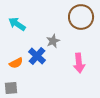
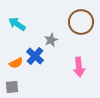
brown circle: moved 5 px down
gray star: moved 2 px left, 1 px up
blue cross: moved 2 px left
pink arrow: moved 4 px down
gray square: moved 1 px right, 1 px up
